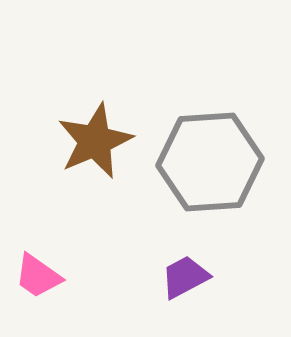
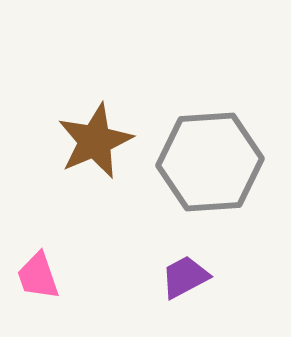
pink trapezoid: rotated 36 degrees clockwise
